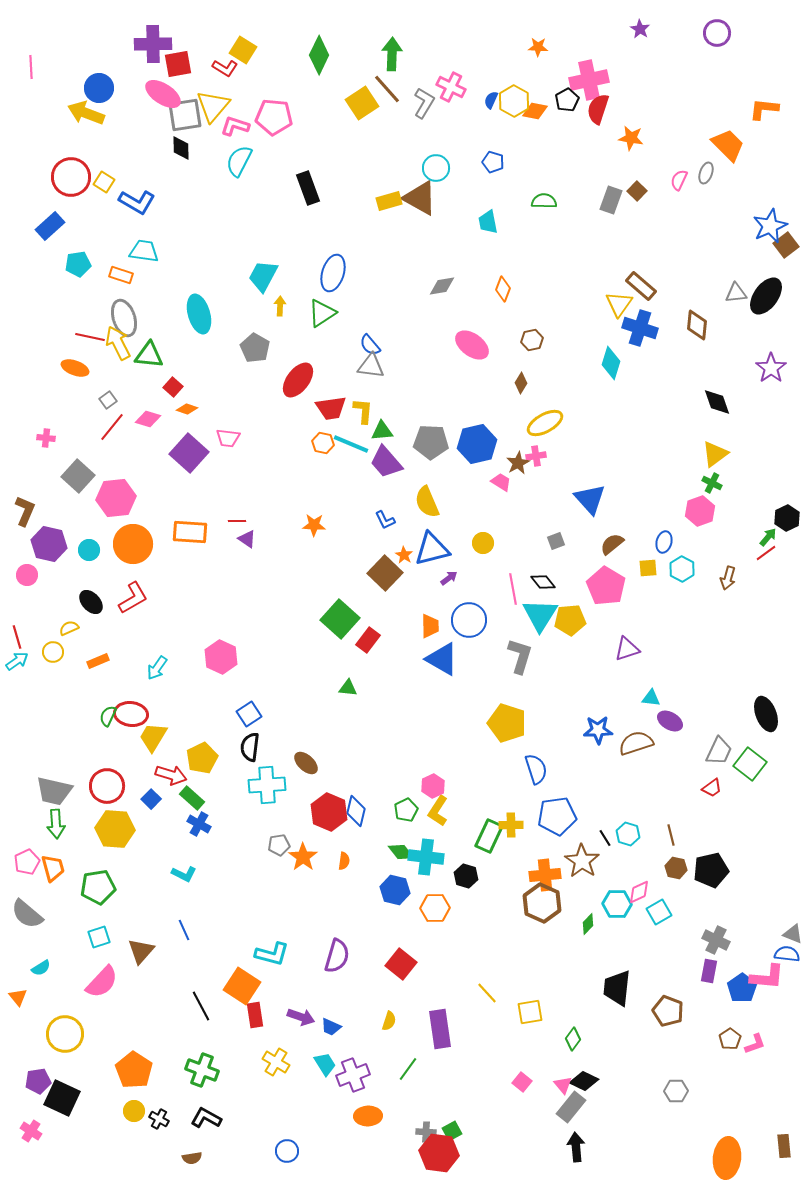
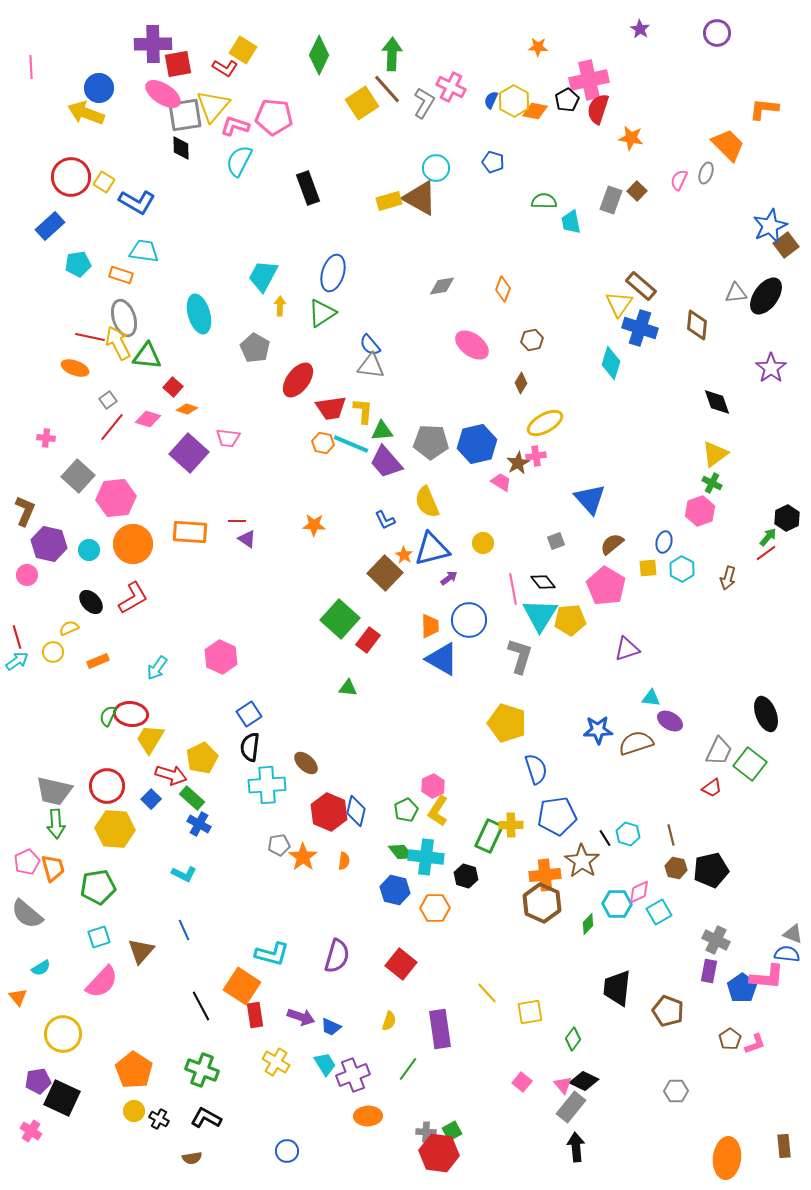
cyan trapezoid at (488, 222): moved 83 px right
green triangle at (149, 355): moved 2 px left, 1 px down
yellow trapezoid at (153, 737): moved 3 px left, 2 px down
yellow circle at (65, 1034): moved 2 px left
